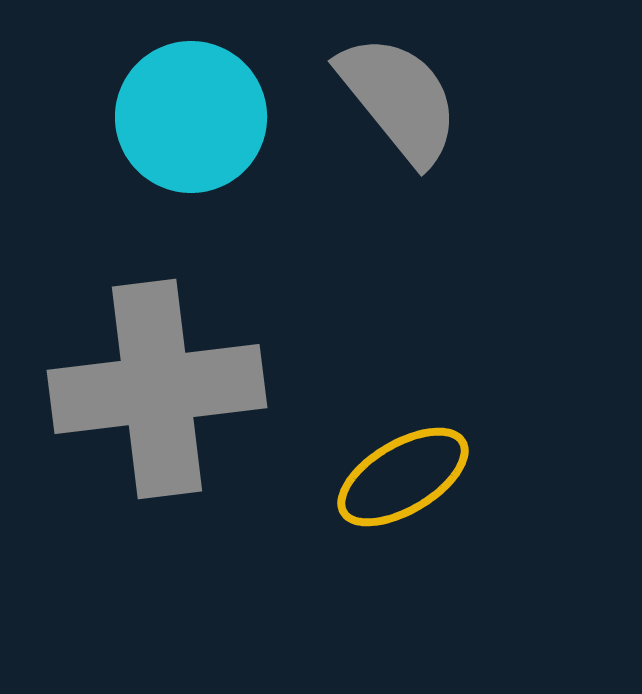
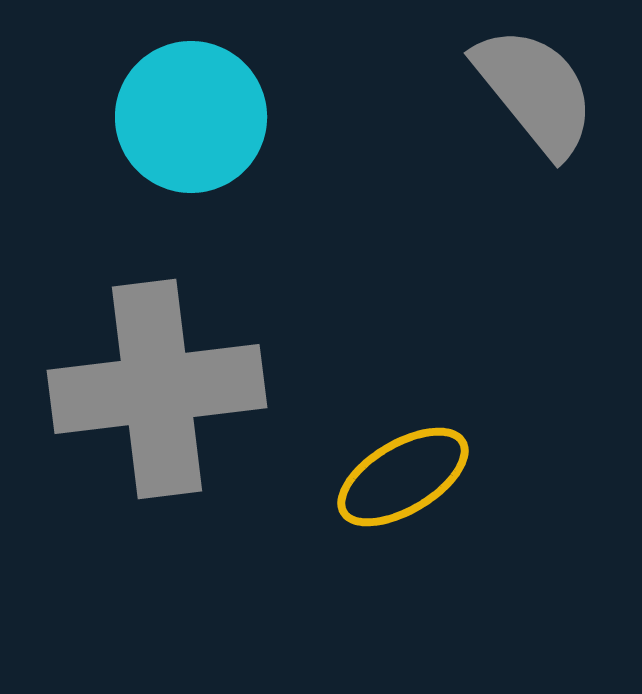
gray semicircle: moved 136 px right, 8 px up
